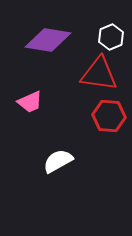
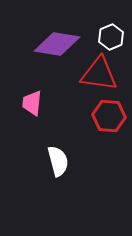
purple diamond: moved 9 px right, 4 px down
pink trapezoid: moved 2 px right, 1 px down; rotated 120 degrees clockwise
white semicircle: rotated 104 degrees clockwise
